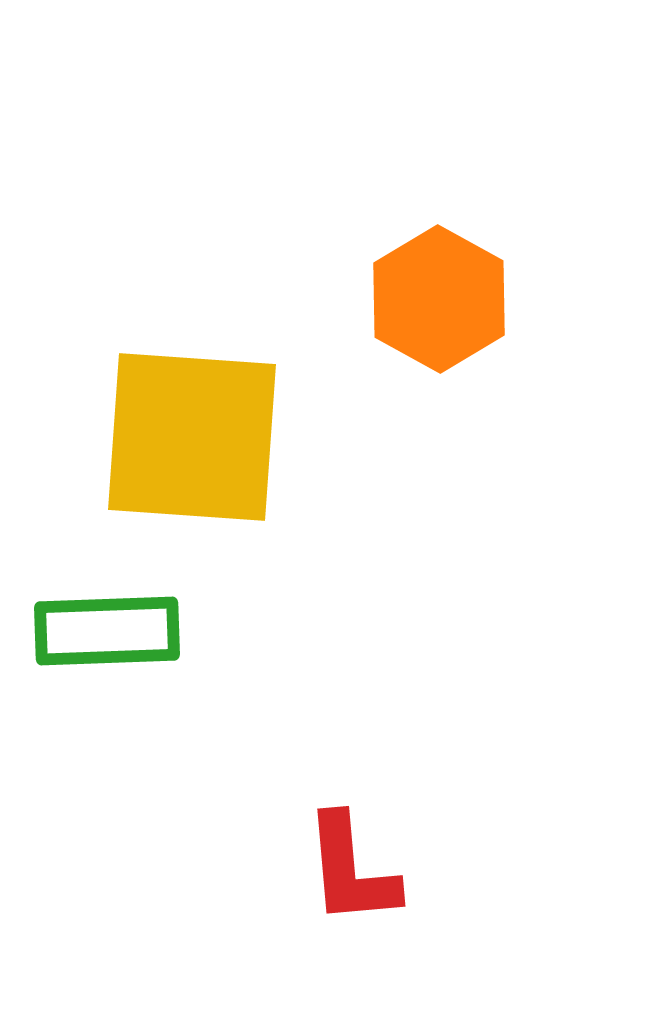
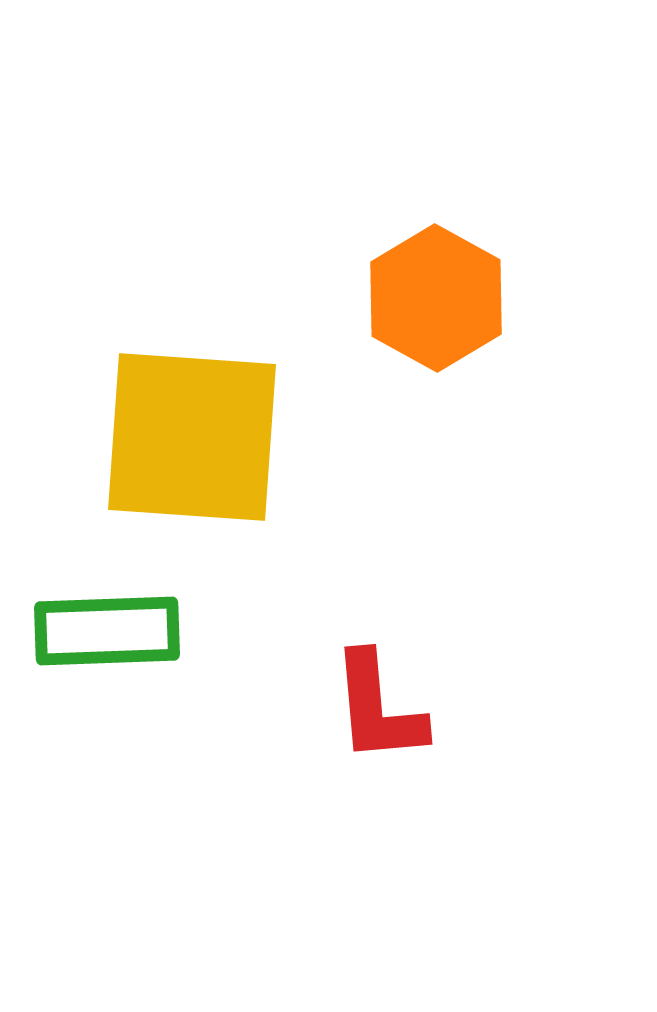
orange hexagon: moved 3 px left, 1 px up
red L-shape: moved 27 px right, 162 px up
